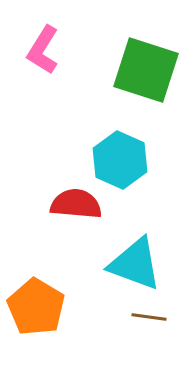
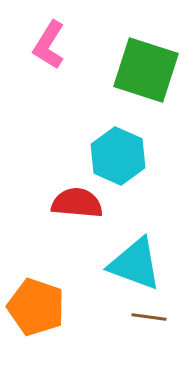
pink L-shape: moved 6 px right, 5 px up
cyan hexagon: moved 2 px left, 4 px up
red semicircle: moved 1 px right, 1 px up
orange pentagon: rotated 12 degrees counterclockwise
